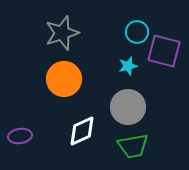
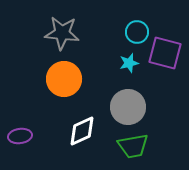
gray star: rotated 24 degrees clockwise
purple square: moved 1 px right, 2 px down
cyan star: moved 1 px right, 3 px up
